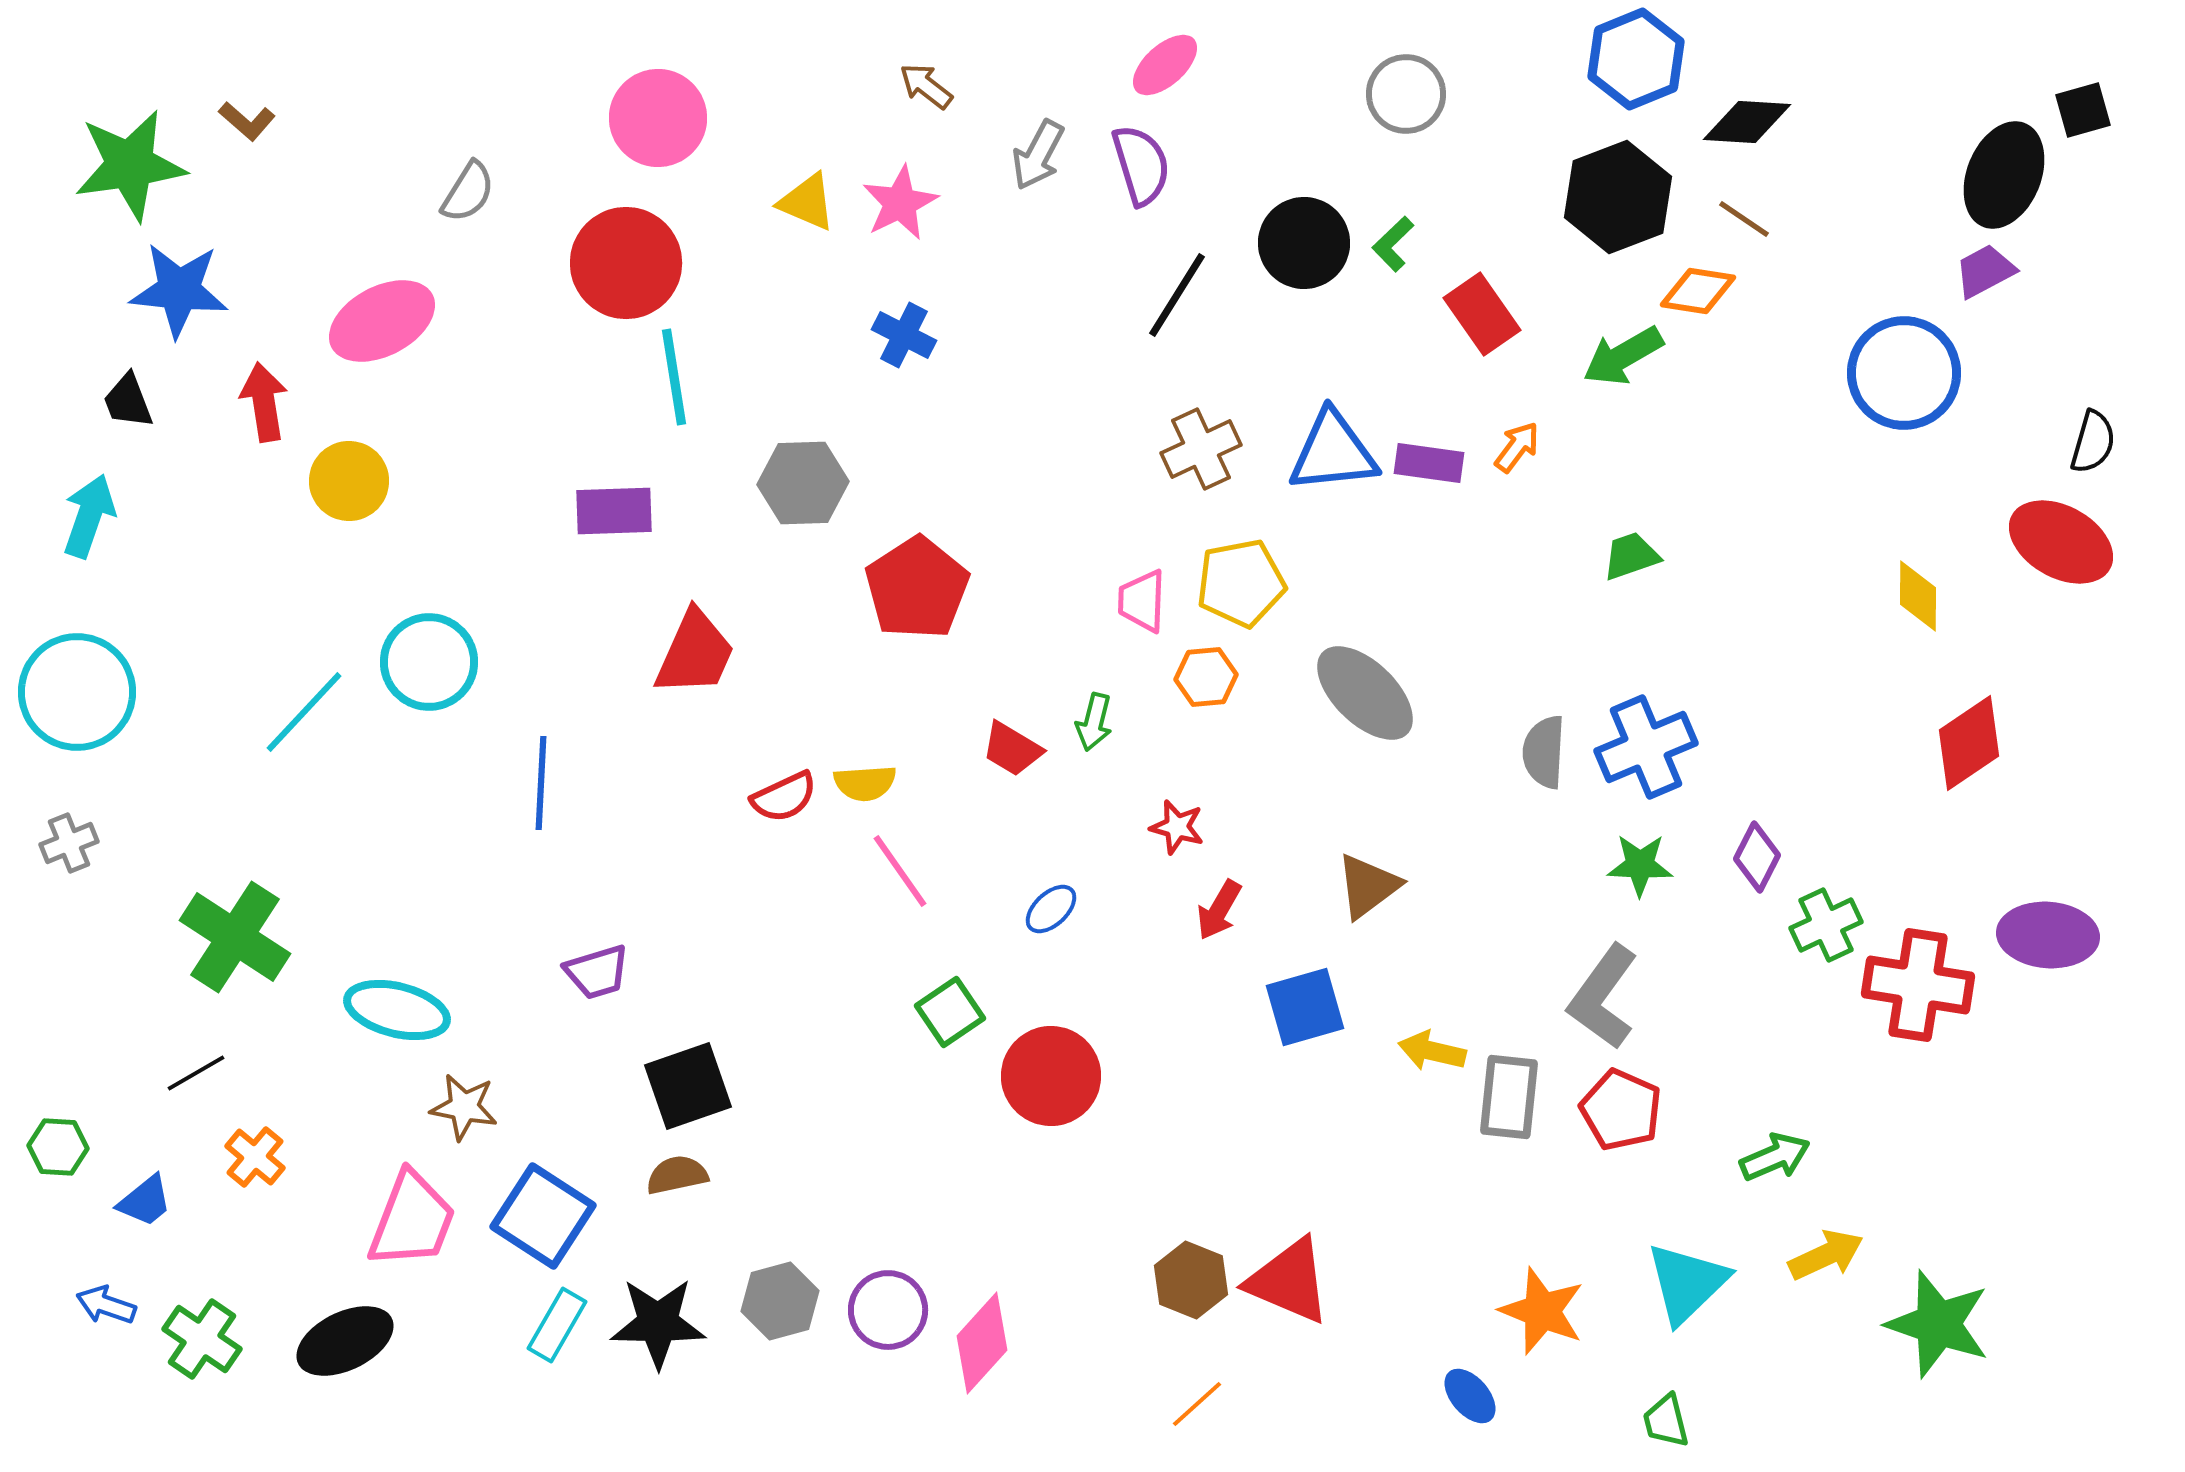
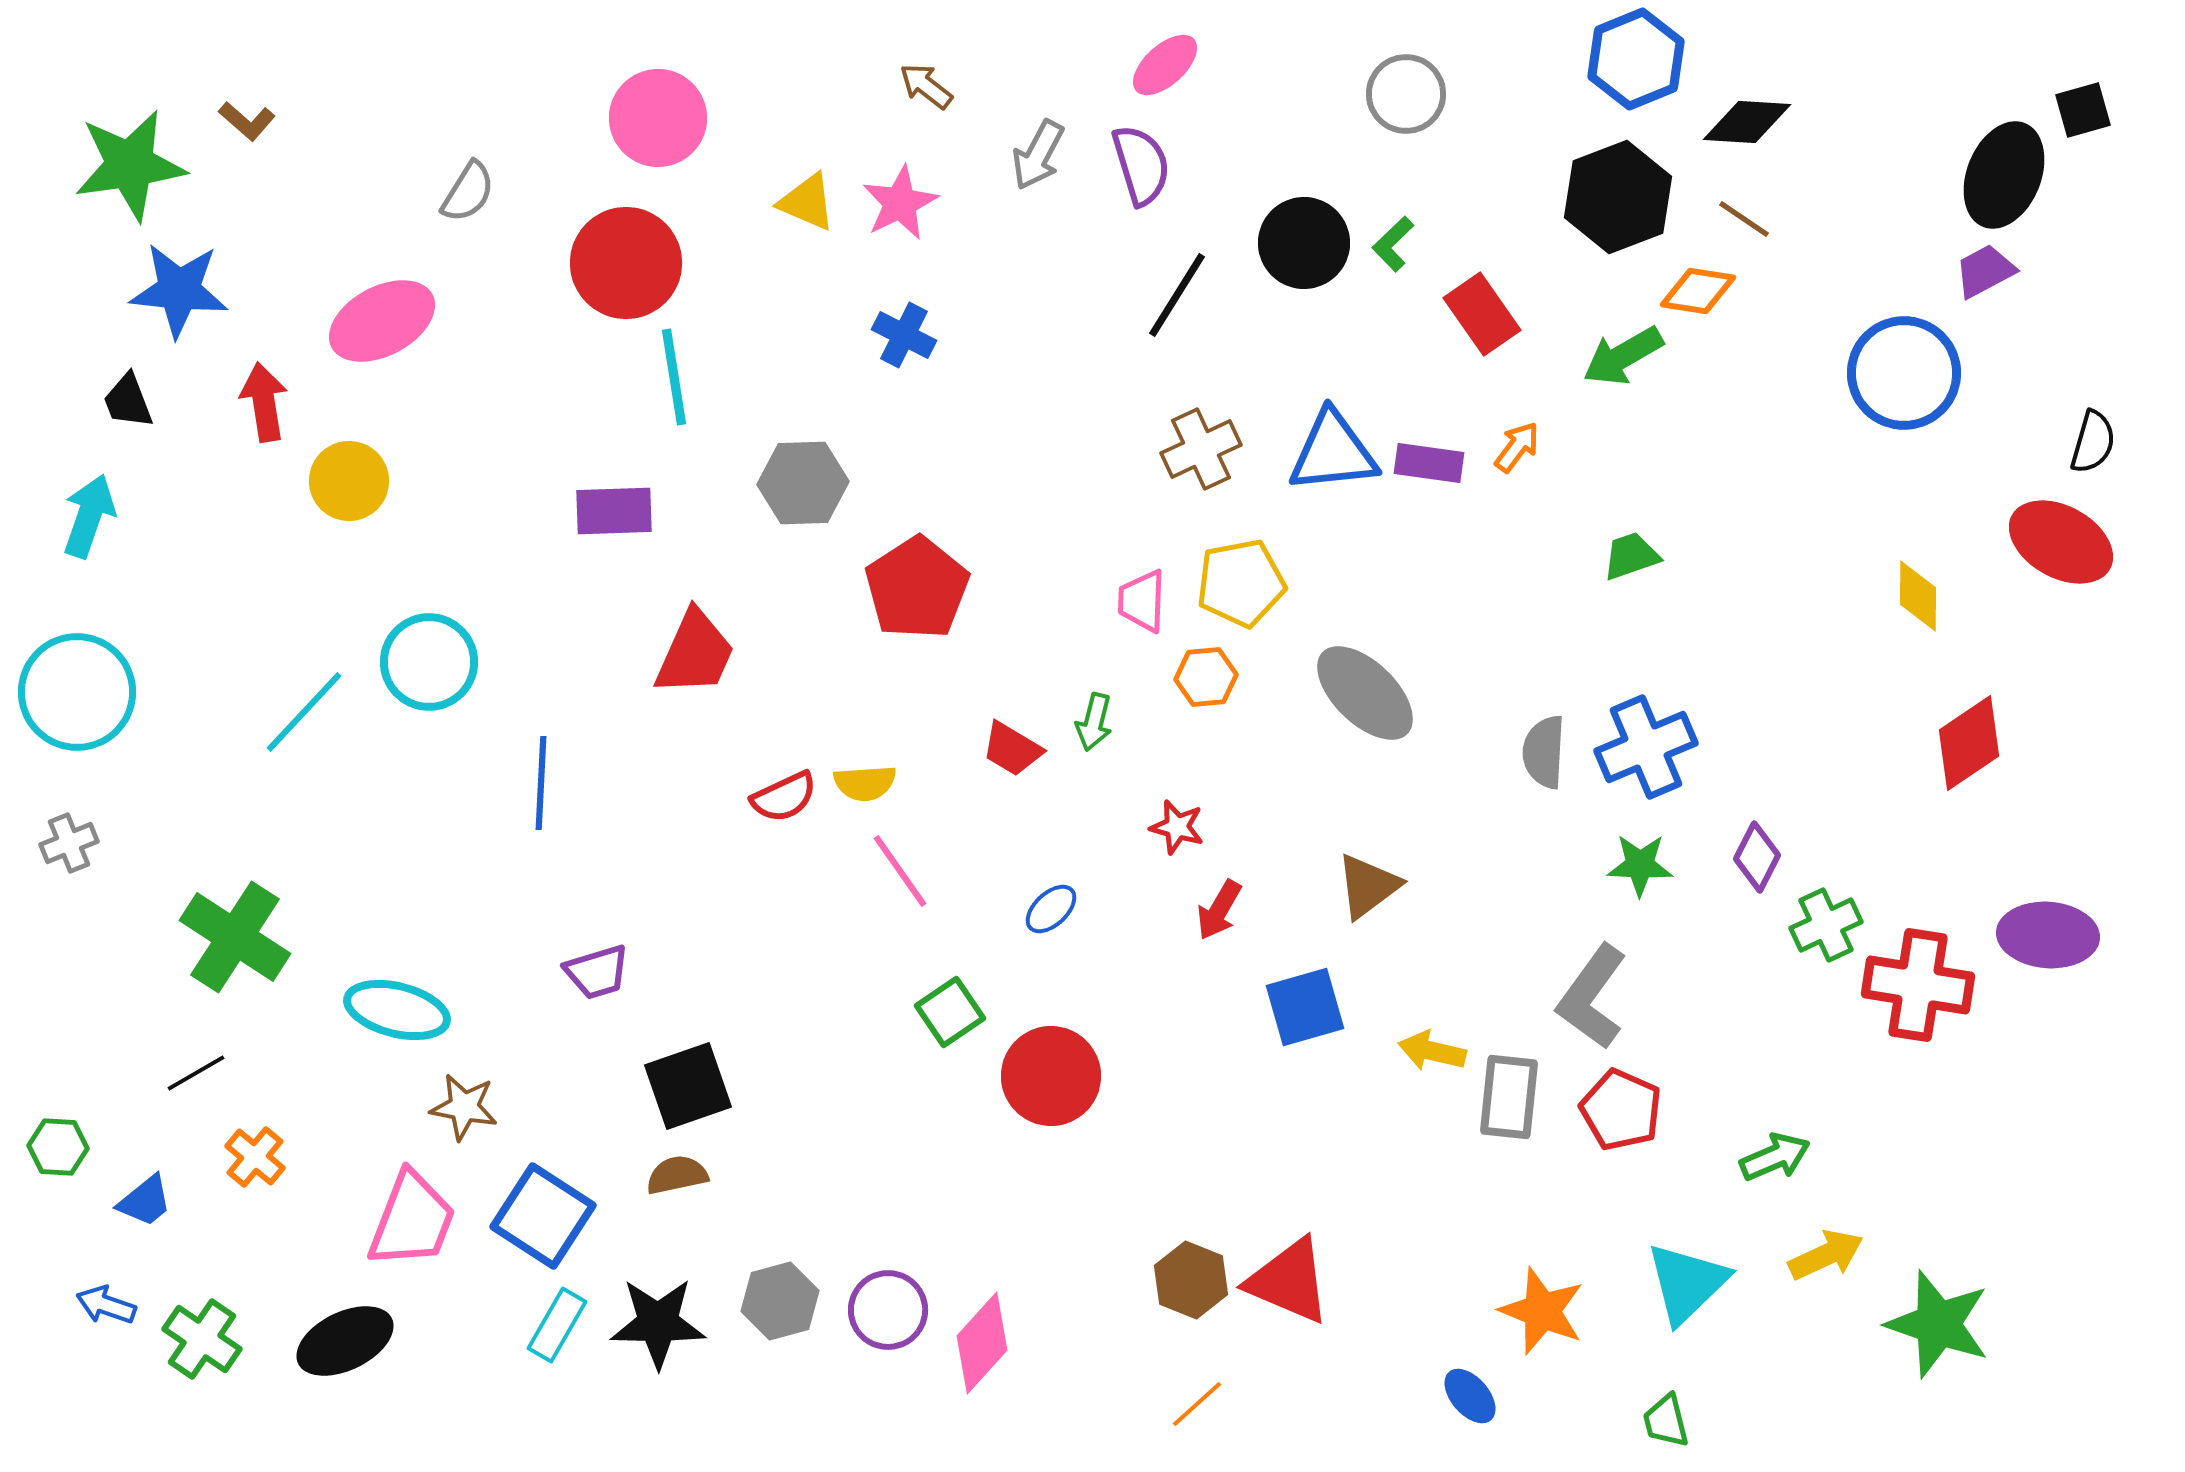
gray L-shape at (1603, 997): moved 11 px left
